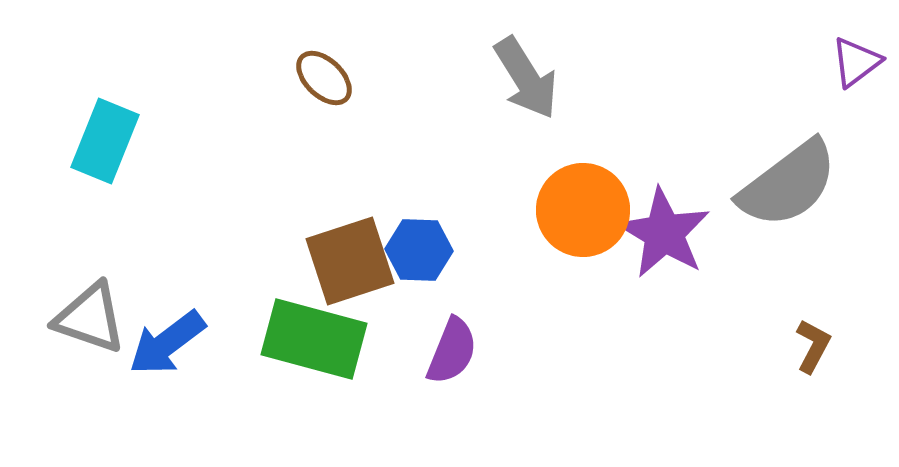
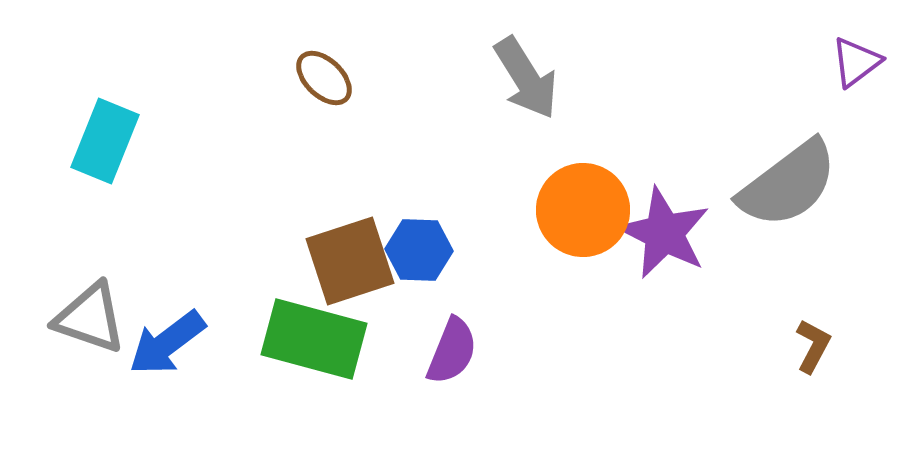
purple star: rotated 4 degrees counterclockwise
